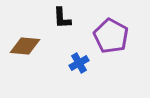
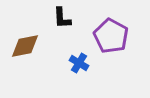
brown diamond: rotated 16 degrees counterclockwise
blue cross: rotated 30 degrees counterclockwise
